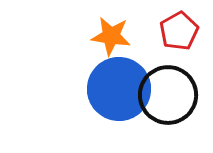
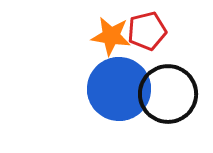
red pentagon: moved 32 px left; rotated 15 degrees clockwise
black circle: moved 1 px up
